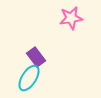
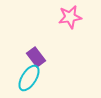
pink star: moved 1 px left, 1 px up
